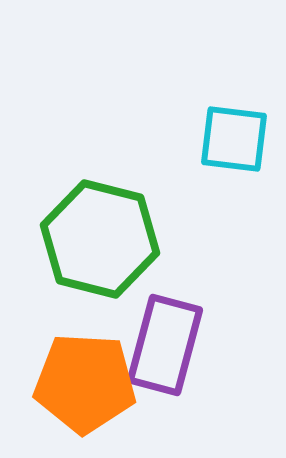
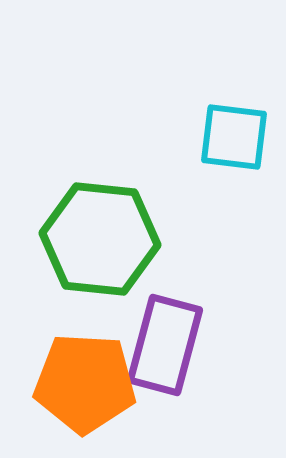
cyan square: moved 2 px up
green hexagon: rotated 8 degrees counterclockwise
